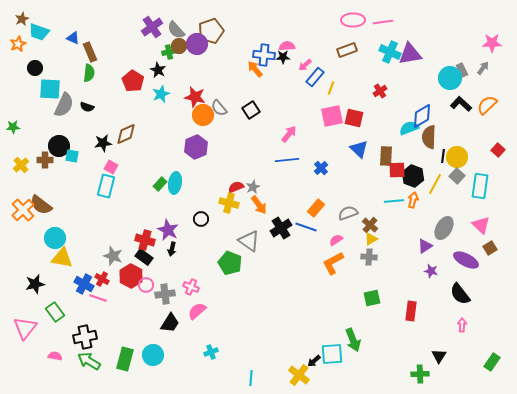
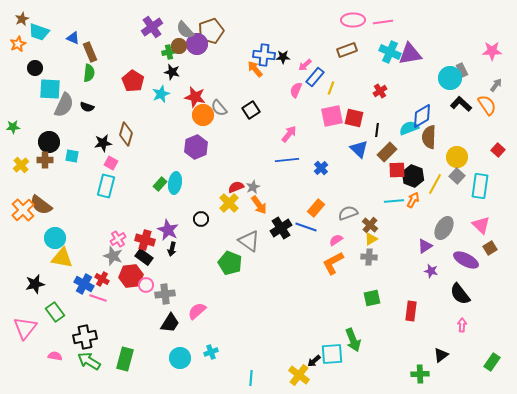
gray semicircle at (176, 30): moved 9 px right
pink star at (492, 43): moved 8 px down
pink semicircle at (287, 46): moved 9 px right, 44 px down; rotated 63 degrees counterclockwise
gray arrow at (483, 68): moved 13 px right, 17 px down
black star at (158, 70): moved 14 px right, 2 px down; rotated 14 degrees counterclockwise
orange semicircle at (487, 105): rotated 100 degrees clockwise
brown diamond at (126, 134): rotated 50 degrees counterclockwise
black circle at (59, 146): moved 10 px left, 4 px up
brown rectangle at (386, 156): moved 1 px right, 4 px up; rotated 42 degrees clockwise
black line at (443, 156): moved 66 px left, 26 px up
pink square at (111, 167): moved 4 px up
orange arrow at (413, 200): rotated 14 degrees clockwise
yellow cross at (229, 203): rotated 30 degrees clockwise
red hexagon at (131, 276): rotated 25 degrees clockwise
pink cross at (191, 287): moved 73 px left, 48 px up; rotated 35 degrees clockwise
cyan circle at (153, 355): moved 27 px right, 3 px down
black triangle at (439, 356): moved 2 px right, 1 px up; rotated 21 degrees clockwise
